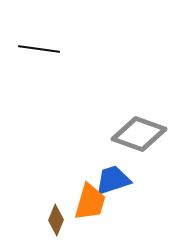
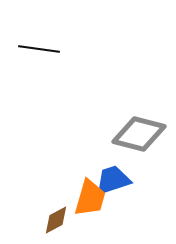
gray diamond: rotated 6 degrees counterclockwise
orange trapezoid: moved 4 px up
brown diamond: rotated 40 degrees clockwise
